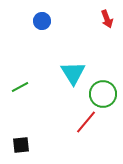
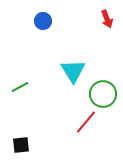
blue circle: moved 1 px right
cyan triangle: moved 2 px up
